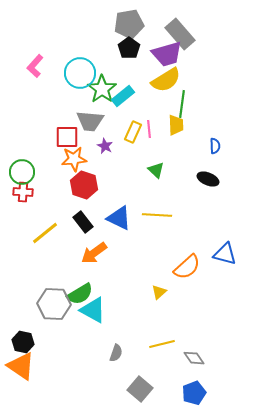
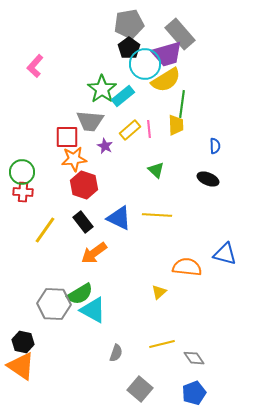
cyan circle at (80, 73): moved 65 px right, 9 px up
yellow rectangle at (133, 132): moved 3 px left, 2 px up; rotated 25 degrees clockwise
yellow line at (45, 233): moved 3 px up; rotated 16 degrees counterclockwise
orange semicircle at (187, 267): rotated 132 degrees counterclockwise
